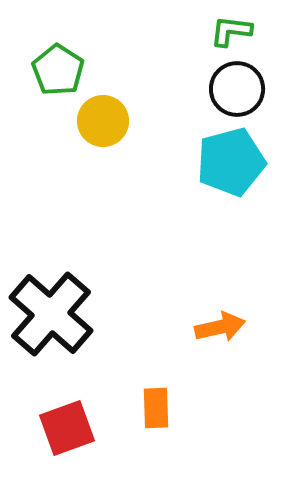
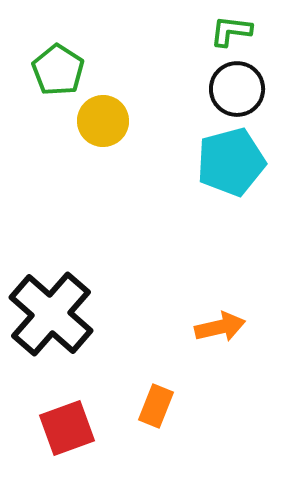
orange rectangle: moved 2 px up; rotated 24 degrees clockwise
